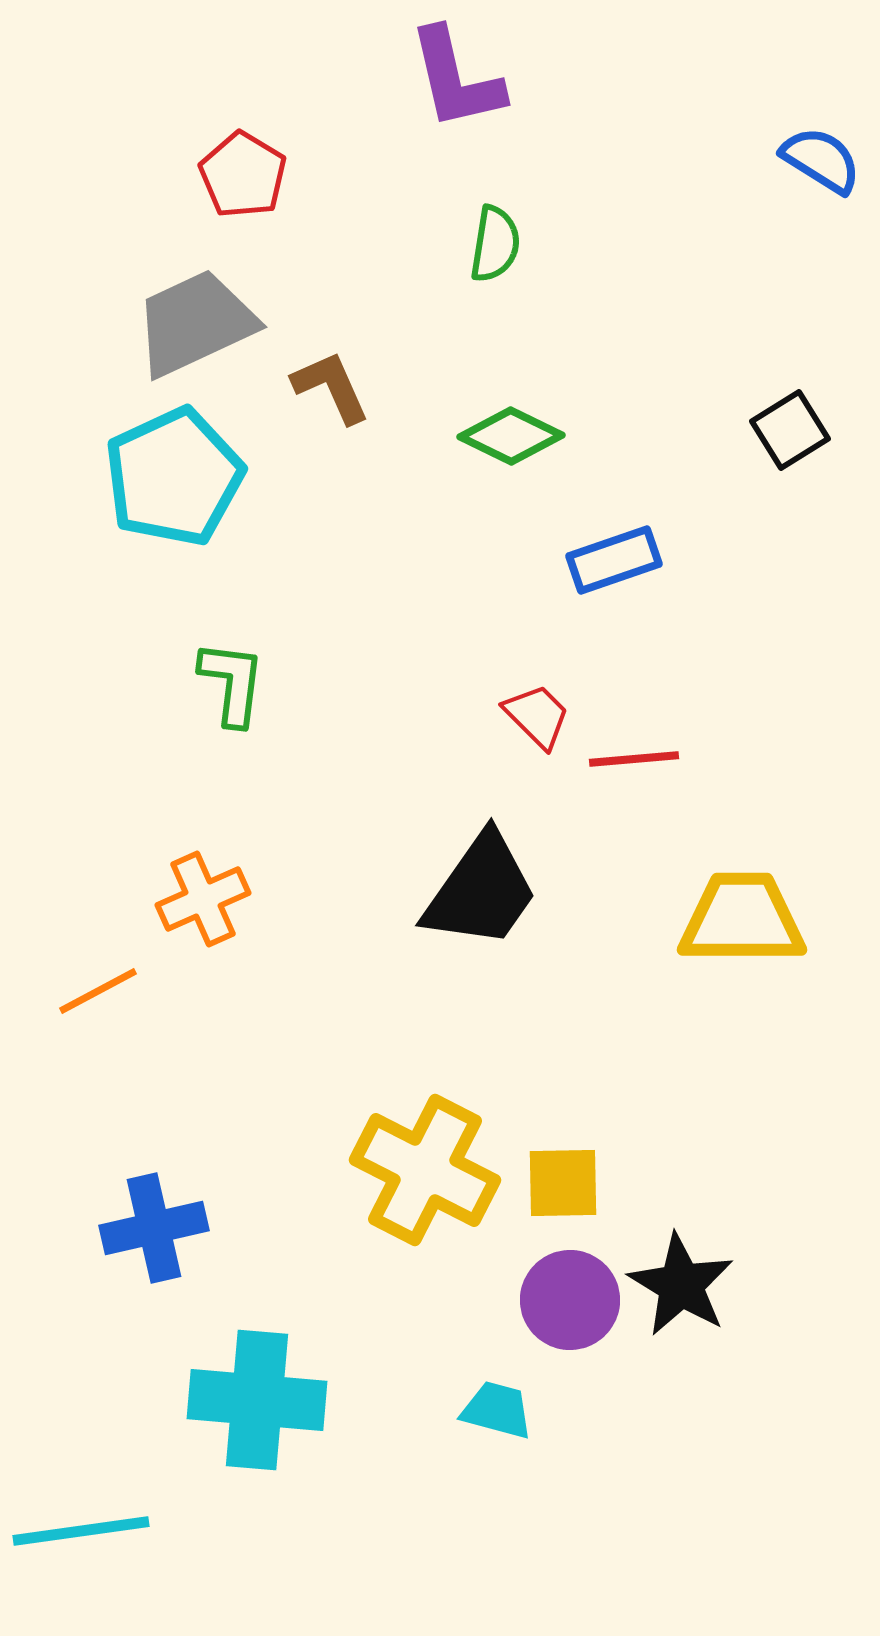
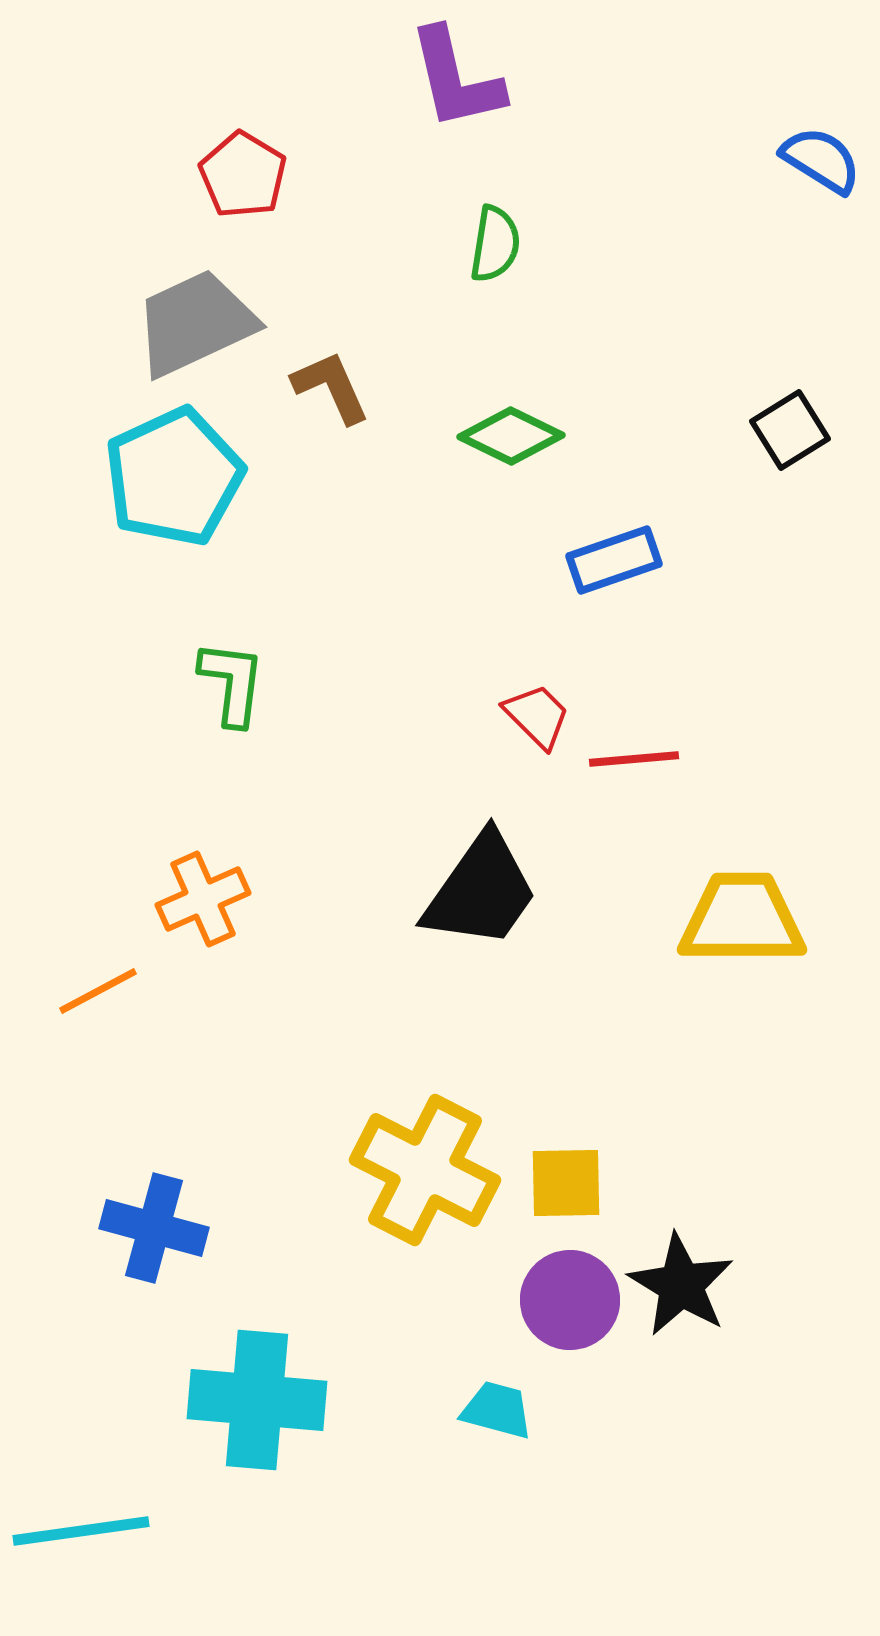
yellow square: moved 3 px right
blue cross: rotated 28 degrees clockwise
